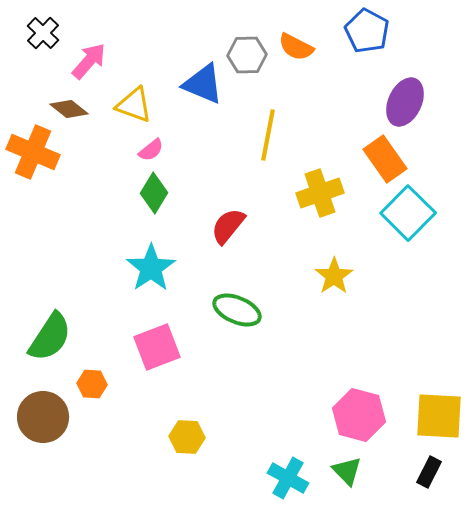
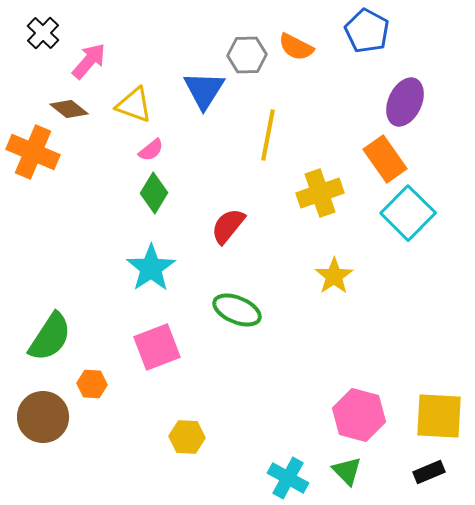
blue triangle: moved 1 px right, 6 px down; rotated 39 degrees clockwise
black rectangle: rotated 40 degrees clockwise
